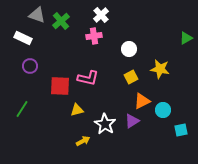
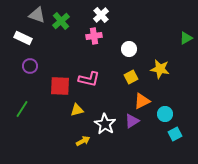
pink L-shape: moved 1 px right, 1 px down
cyan circle: moved 2 px right, 4 px down
cyan square: moved 6 px left, 4 px down; rotated 16 degrees counterclockwise
